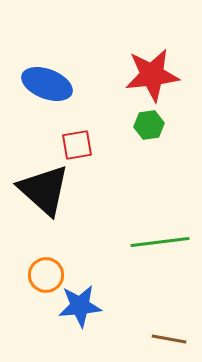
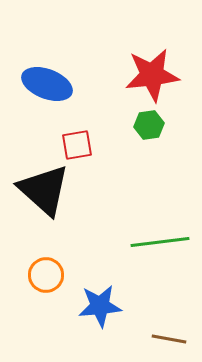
blue star: moved 20 px right
